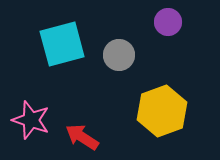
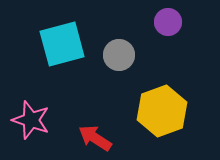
red arrow: moved 13 px right, 1 px down
